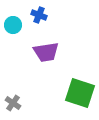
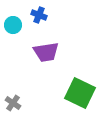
green square: rotated 8 degrees clockwise
